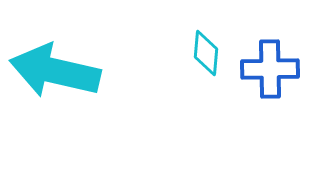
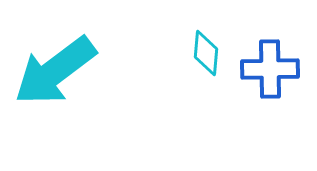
cyan arrow: rotated 50 degrees counterclockwise
